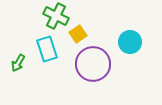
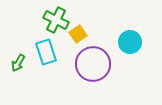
green cross: moved 4 px down
cyan rectangle: moved 1 px left, 3 px down
